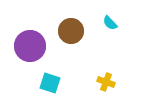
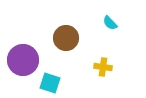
brown circle: moved 5 px left, 7 px down
purple circle: moved 7 px left, 14 px down
yellow cross: moved 3 px left, 15 px up; rotated 12 degrees counterclockwise
